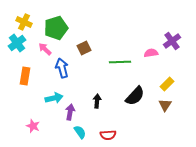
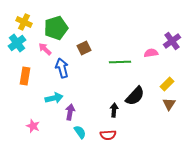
black arrow: moved 17 px right, 9 px down
brown triangle: moved 4 px right, 1 px up
